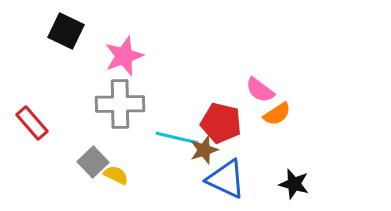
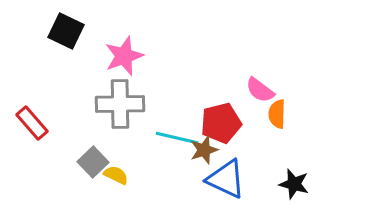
orange semicircle: rotated 124 degrees clockwise
red pentagon: rotated 27 degrees counterclockwise
